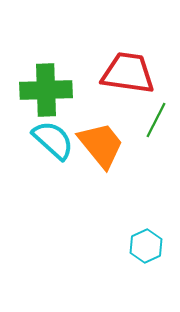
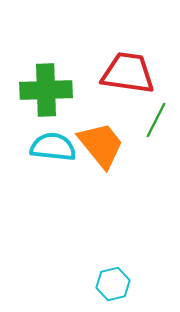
cyan semicircle: moved 7 px down; rotated 36 degrees counterclockwise
cyan hexagon: moved 33 px left, 38 px down; rotated 12 degrees clockwise
